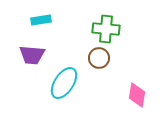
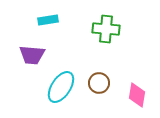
cyan rectangle: moved 7 px right
brown circle: moved 25 px down
cyan ellipse: moved 3 px left, 4 px down
